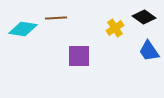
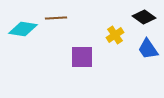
yellow cross: moved 7 px down
blue trapezoid: moved 1 px left, 2 px up
purple square: moved 3 px right, 1 px down
